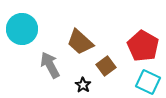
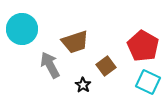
brown trapezoid: moved 5 px left; rotated 60 degrees counterclockwise
